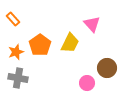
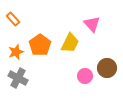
gray cross: rotated 18 degrees clockwise
pink circle: moved 2 px left, 7 px up
